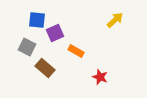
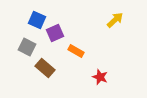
blue square: rotated 18 degrees clockwise
